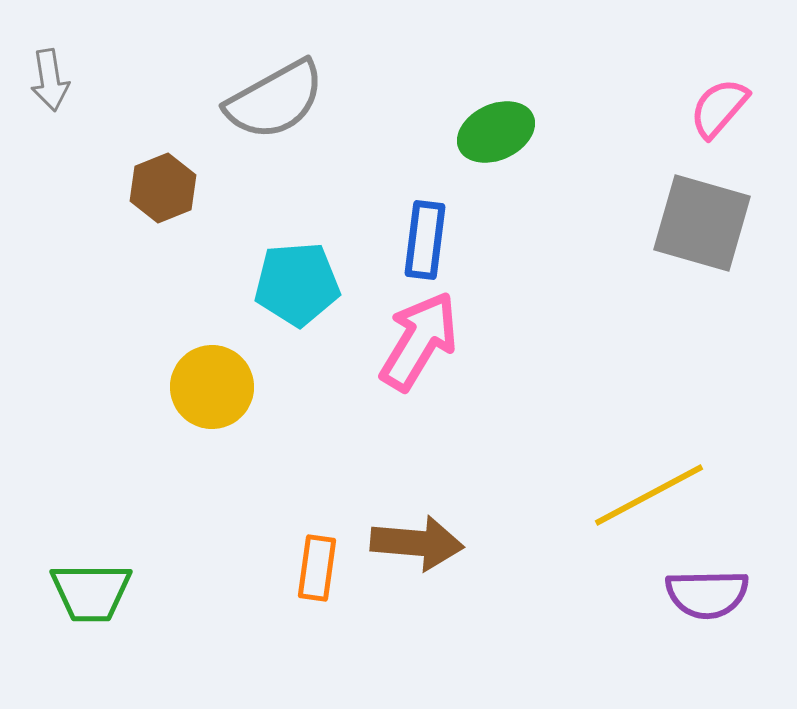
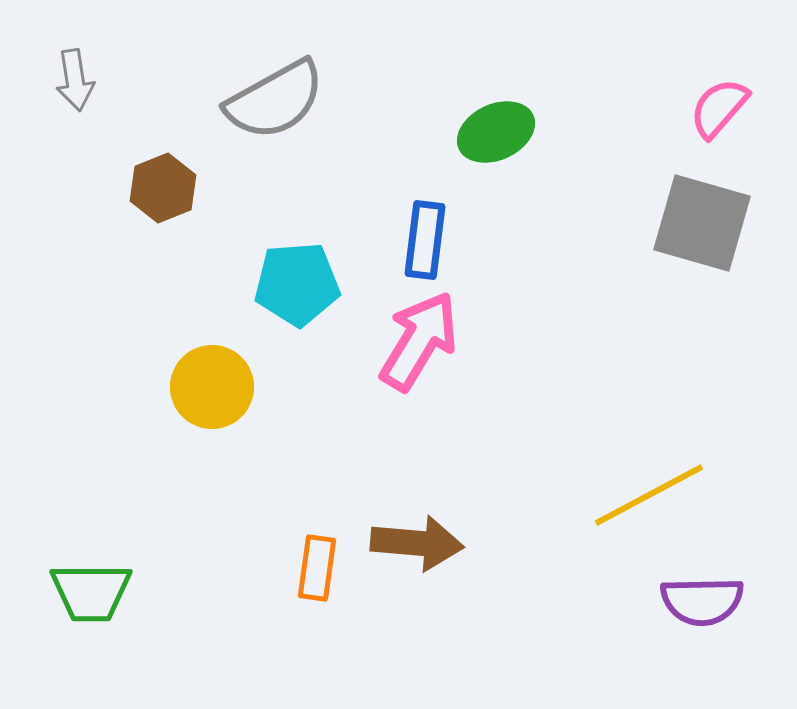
gray arrow: moved 25 px right
purple semicircle: moved 5 px left, 7 px down
